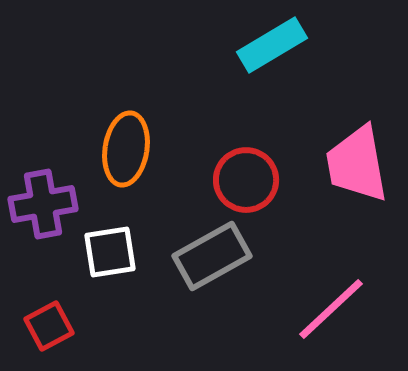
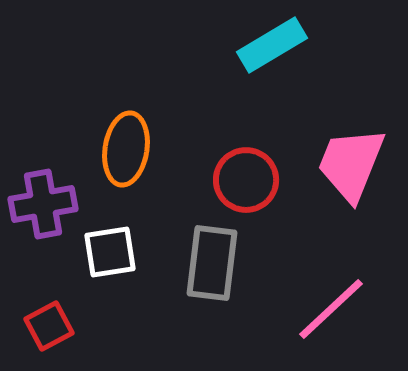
pink trapezoid: moved 6 px left; rotated 32 degrees clockwise
gray rectangle: moved 7 px down; rotated 54 degrees counterclockwise
